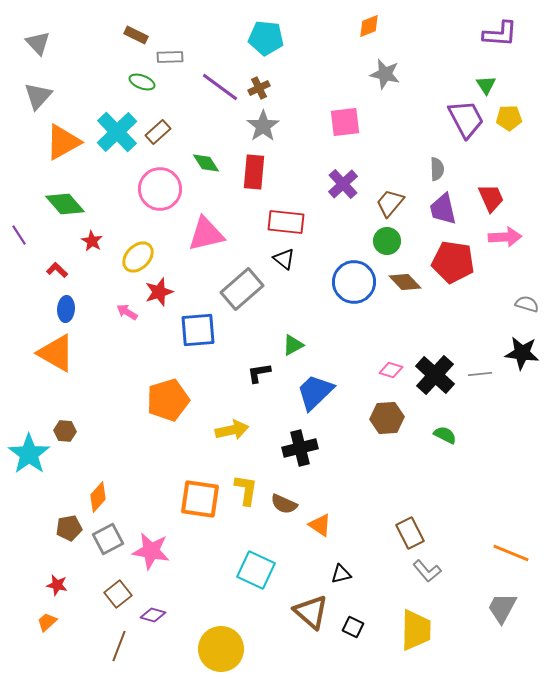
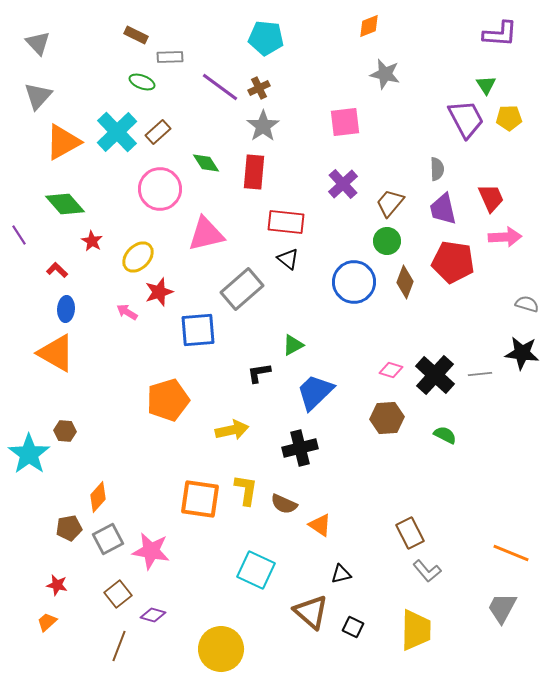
black triangle at (284, 259): moved 4 px right
brown diamond at (405, 282): rotated 64 degrees clockwise
